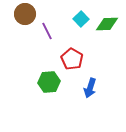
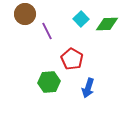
blue arrow: moved 2 px left
